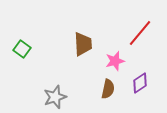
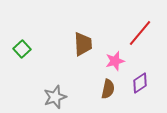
green square: rotated 12 degrees clockwise
